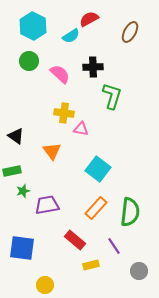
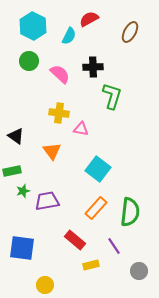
cyan semicircle: moved 2 px left; rotated 30 degrees counterclockwise
yellow cross: moved 5 px left
purple trapezoid: moved 4 px up
